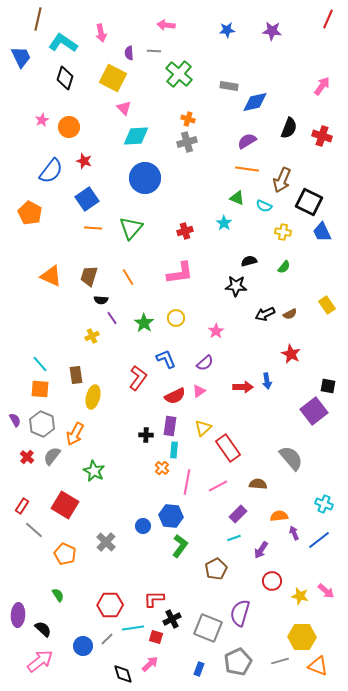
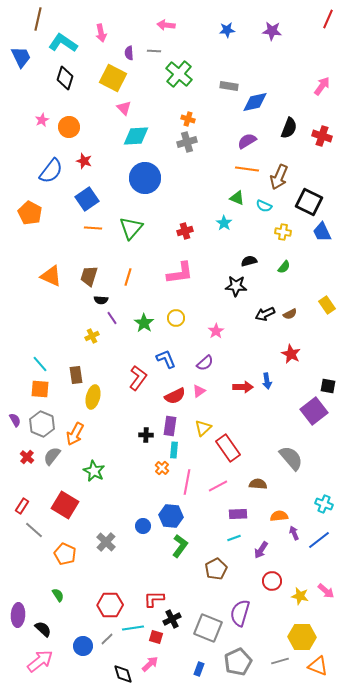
brown arrow at (282, 180): moved 3 px left, 3 px up
orange line at (128, 277): rotated 48 degrees clockwise
purple rectangle at (238, 514): rotated 42 degrees clockwise
